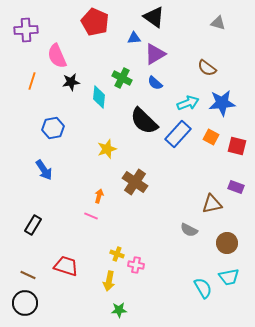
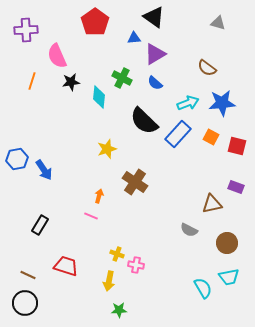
red pentagon: rotated 12 degrees clockwise
blue hexagon: moved 36 px left, 31 px down
black rectangle: moved 7 px right
